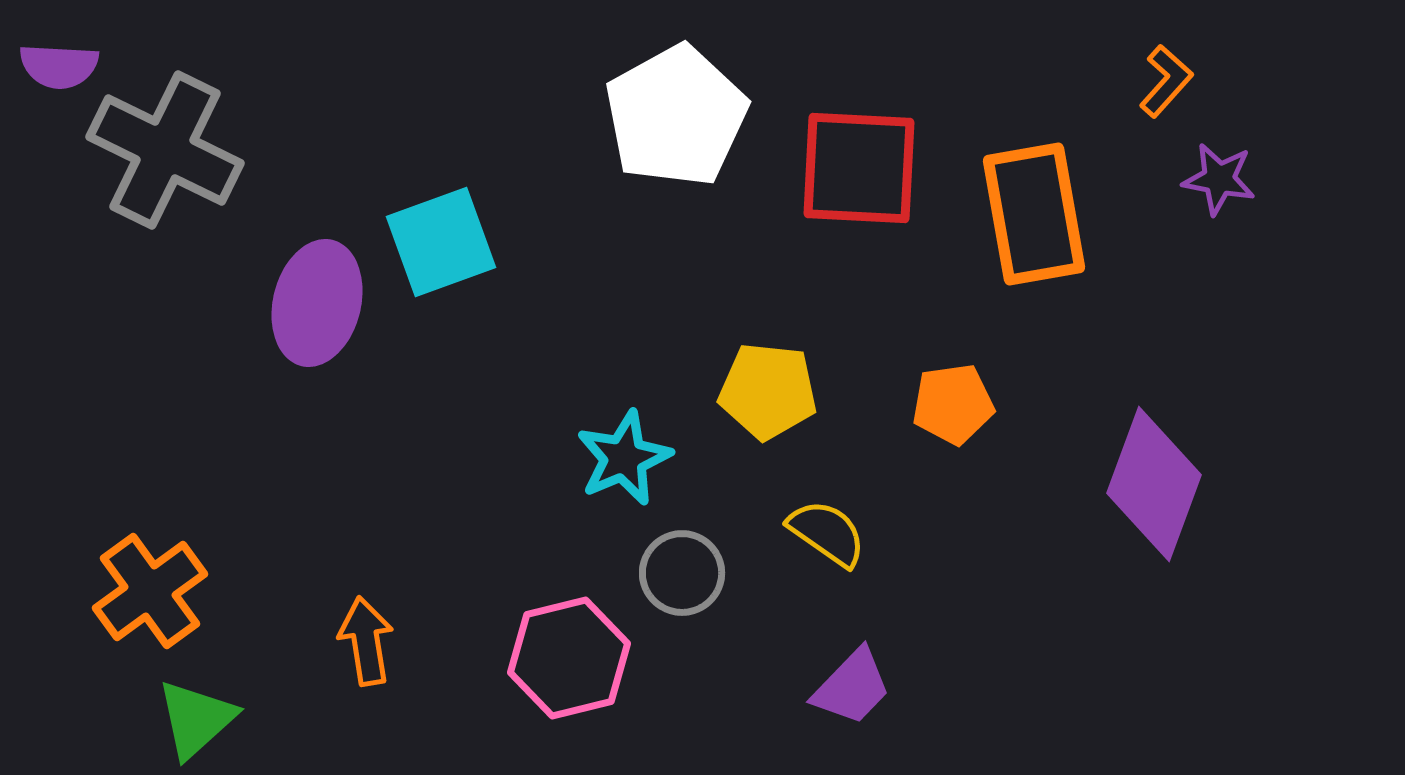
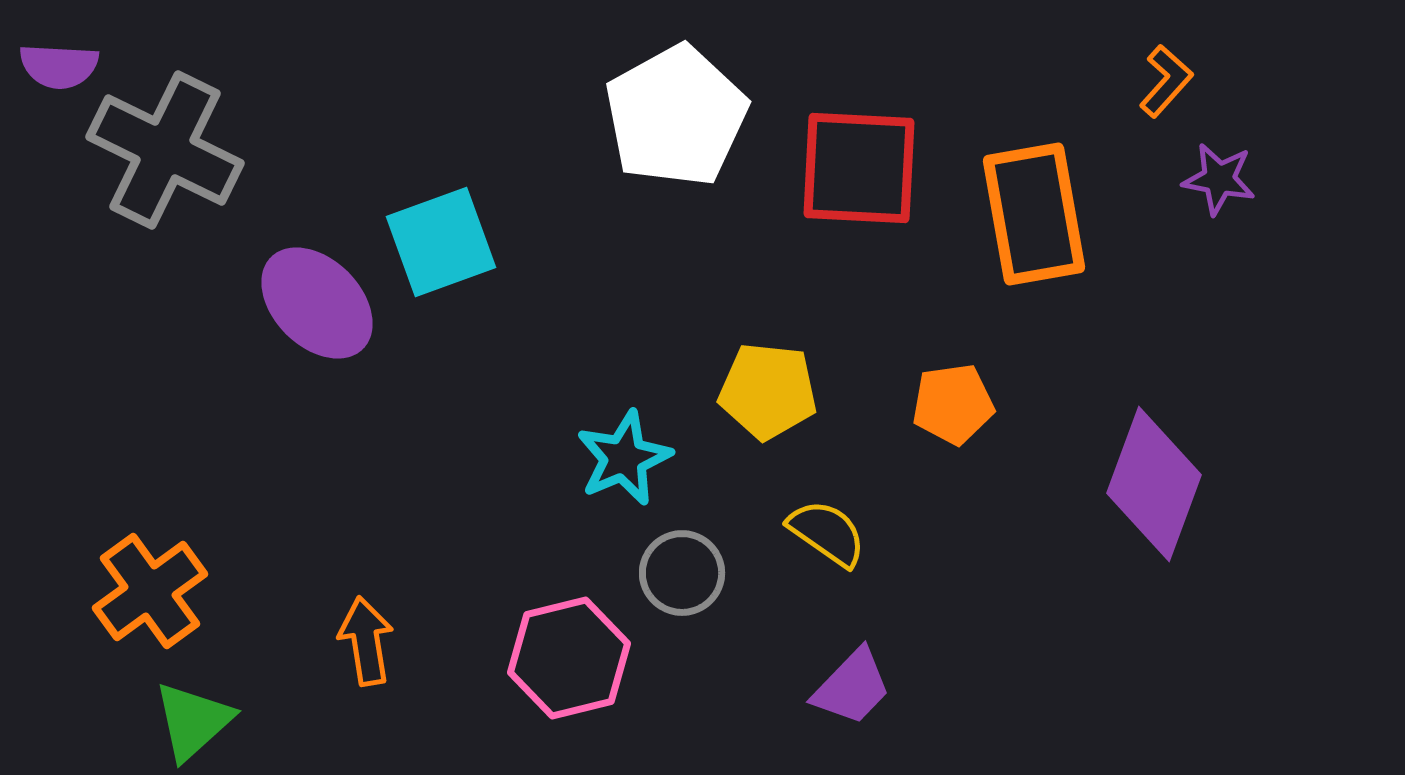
purple ellipse: rotated 59 degrees counterclockwise
green triangle: moved 3 px left, 2 px down
